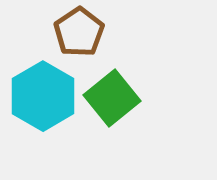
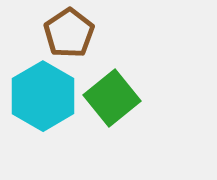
brown pentagon: moved 10 px left, 1 px down
